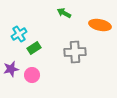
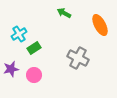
orange ellipse: rotated 50 degrees clockwise
gray cross: moved 3 px right, 6 px down; rotated 30 degrees clockwise
pink circle: moved 2 px right
